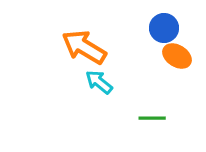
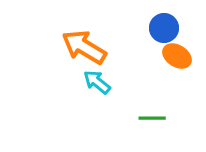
cyan arrow: moved 2 px left
